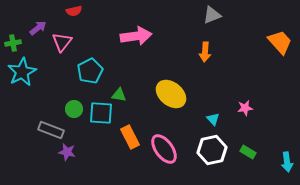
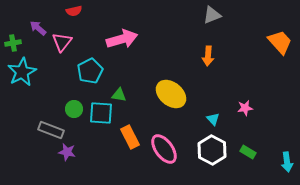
purple arrow: rotated 102 degrees counterclockwise
pink arrow: moved 14 px left, 3 px down; rotated 8 degrees counterclockwise
orange arrow: moved 3 px right, 4 px down
white hexagon: rotated 20 degrees counterclockwise
